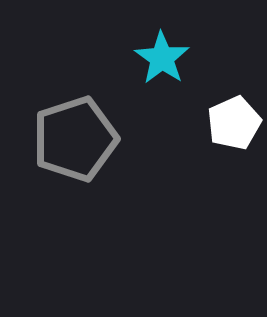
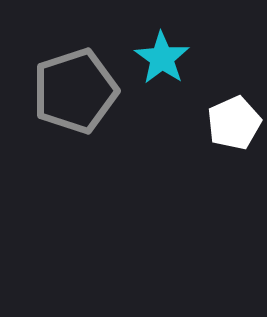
gray pentagon: moved 48 px up
